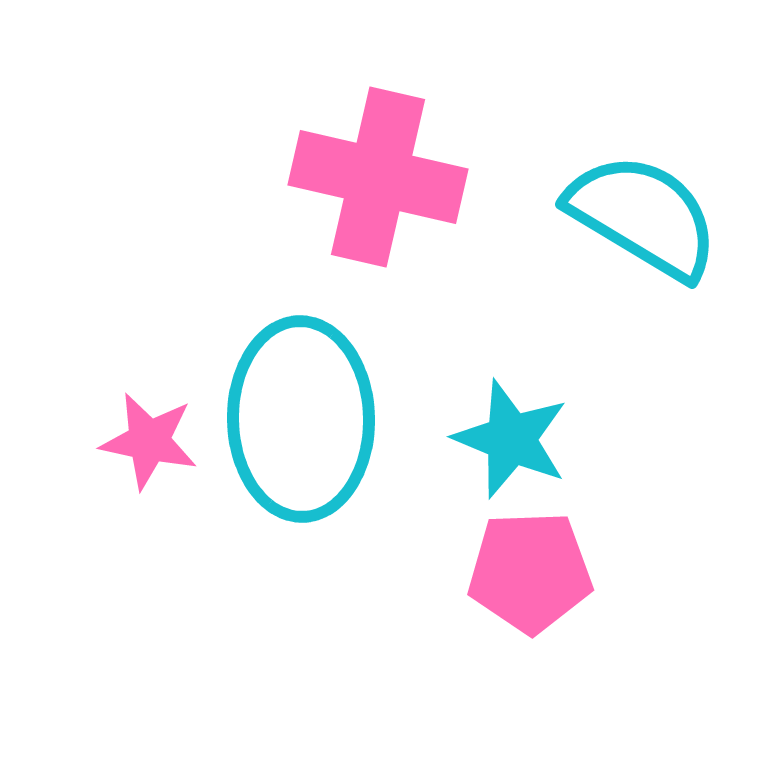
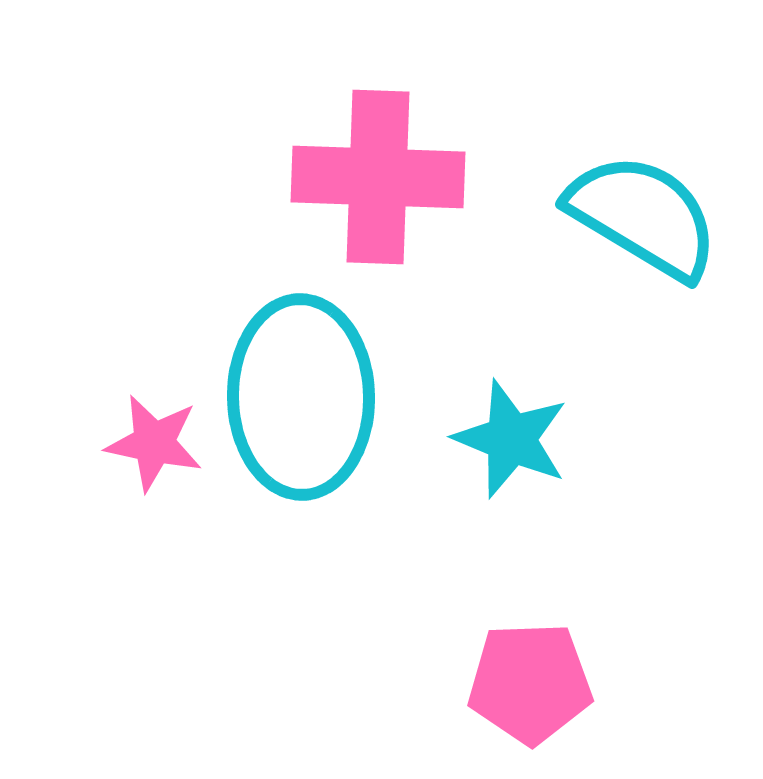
pink cross: rotated 11 degrees counterclockwise
cyan ellipse: moved 22 px up
pink star: moved 5 px right, 2 px down
pink pentagon: moved 111 px down
